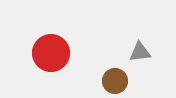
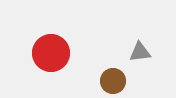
brown circle: moved 2 px left
